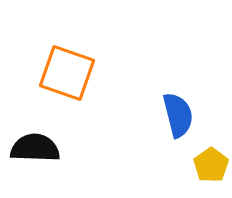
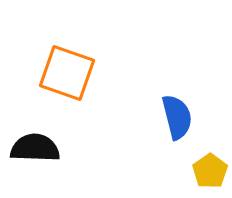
blue semicircle: moved 1 px left, 2 px down
yellow pentagon: moved 1 px left, 6 px down
